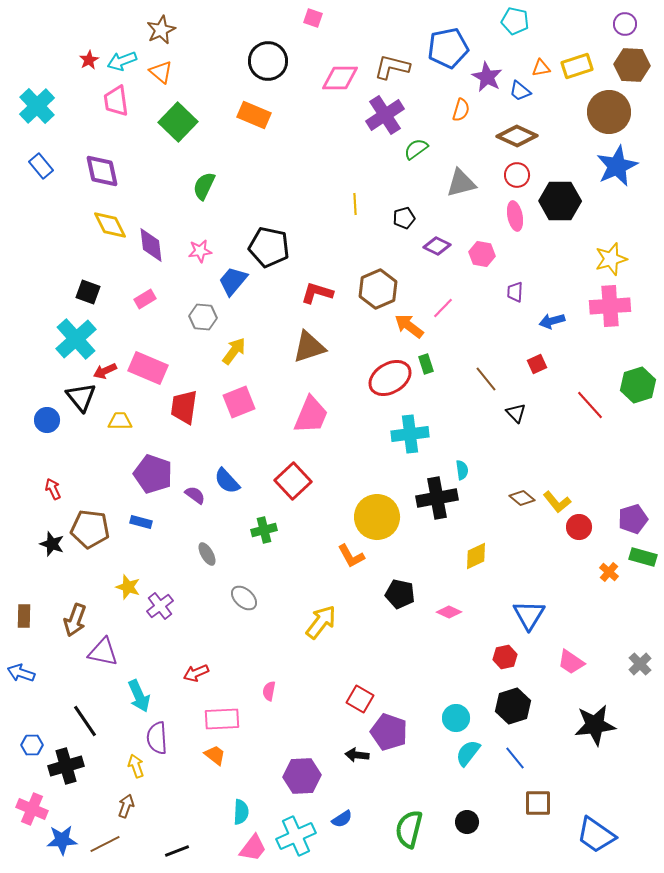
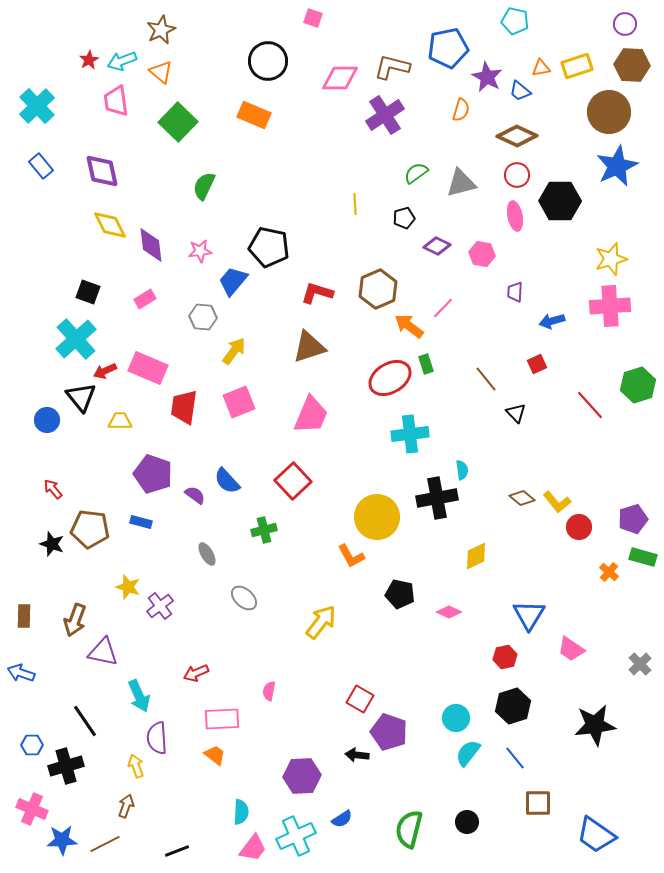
green semicircle at (416, 149): moved 24 px down
red arrow at (53, 489): rotated 15 degrees counterclockwise
pink trapezoid at (571, 662): moved 13 px up
